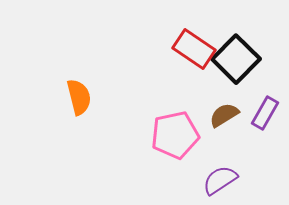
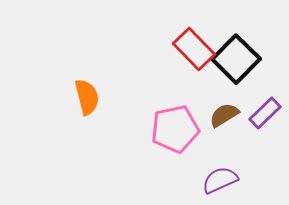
red rectangle: rotated 12 degrees clockwise
orange semicircle: moved 8 px right
purple rectangle: rotated 16 degrees clockwise
pink pentagon: moved 6 px up
purple semicircle: rotated 9 degrees clockwise
